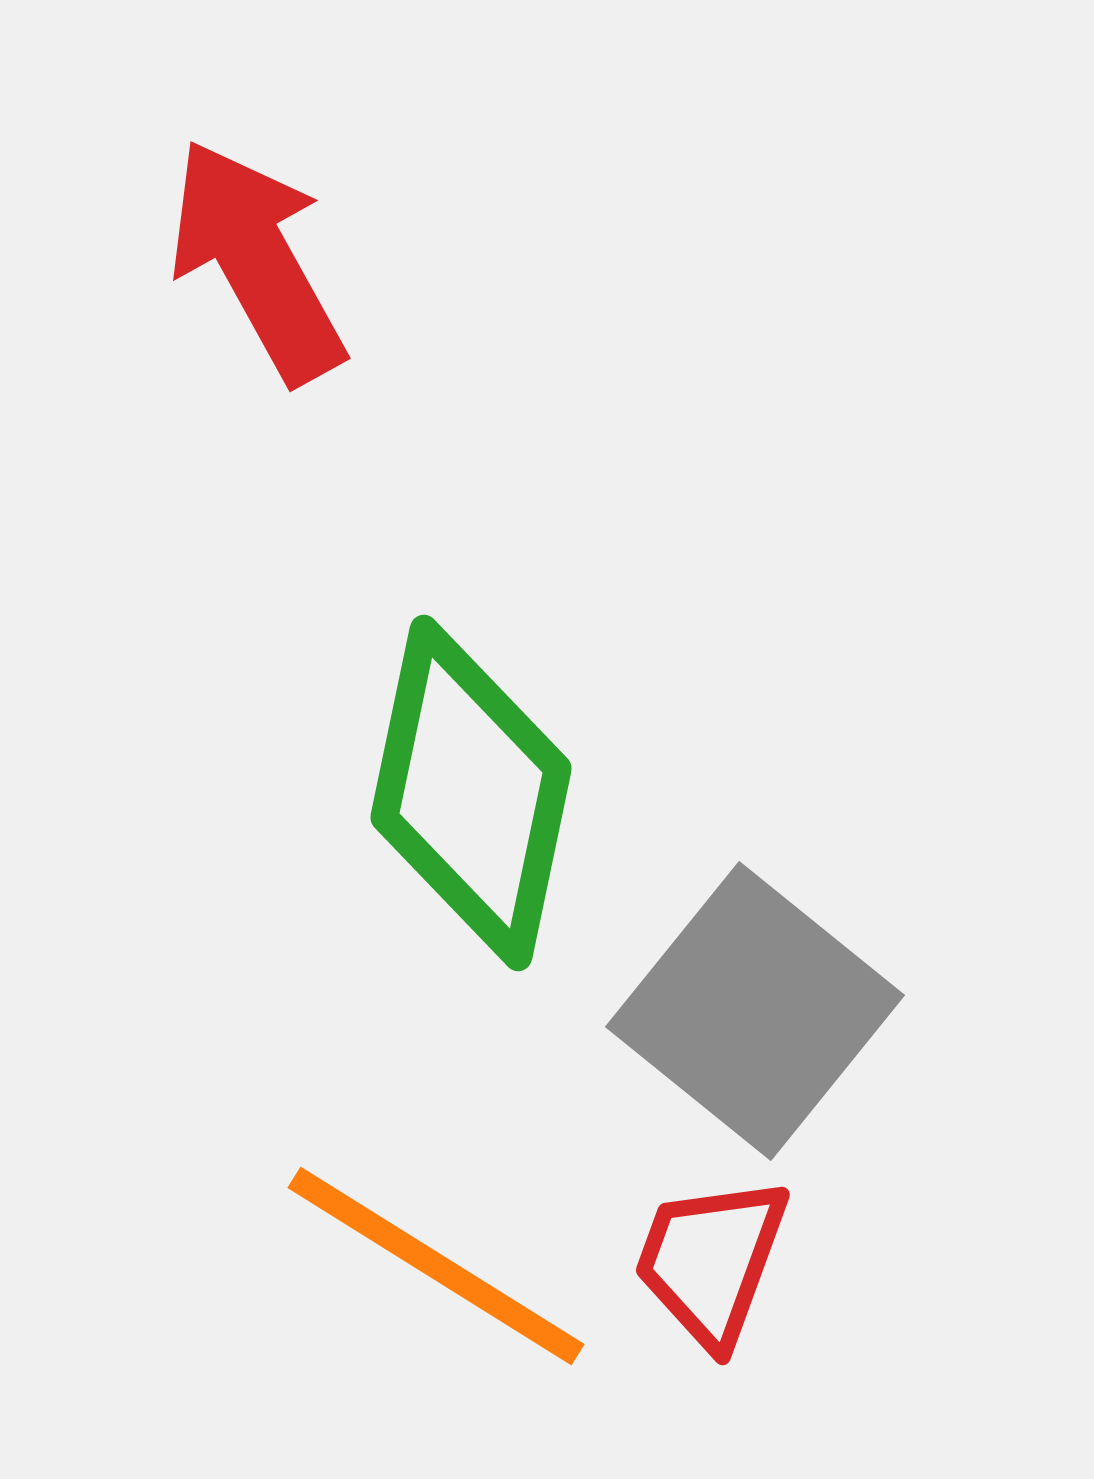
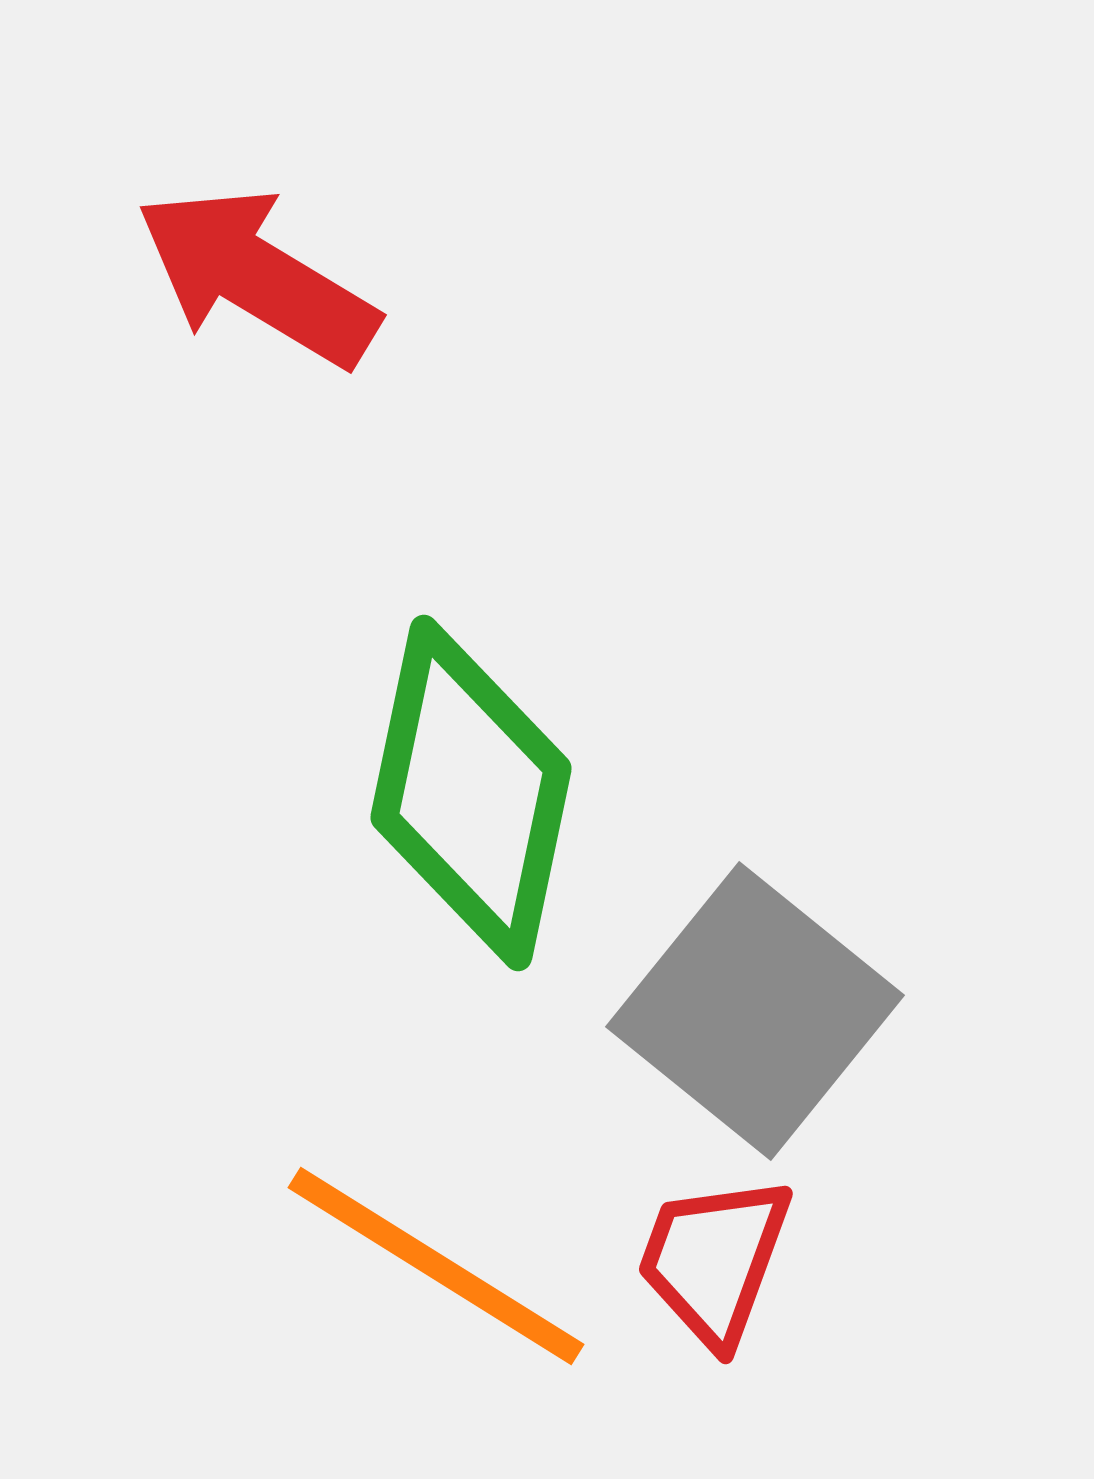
red arrow: moved 16 px down; rotated 30 degrees counterclockwise
red trapezoid: moved 3 px right, 1 px up
